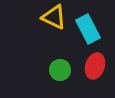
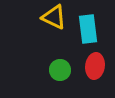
cyan rectangle: rotated 20 degrees clockwise
red ellipse: rotated 10 degrees counterclockwise
